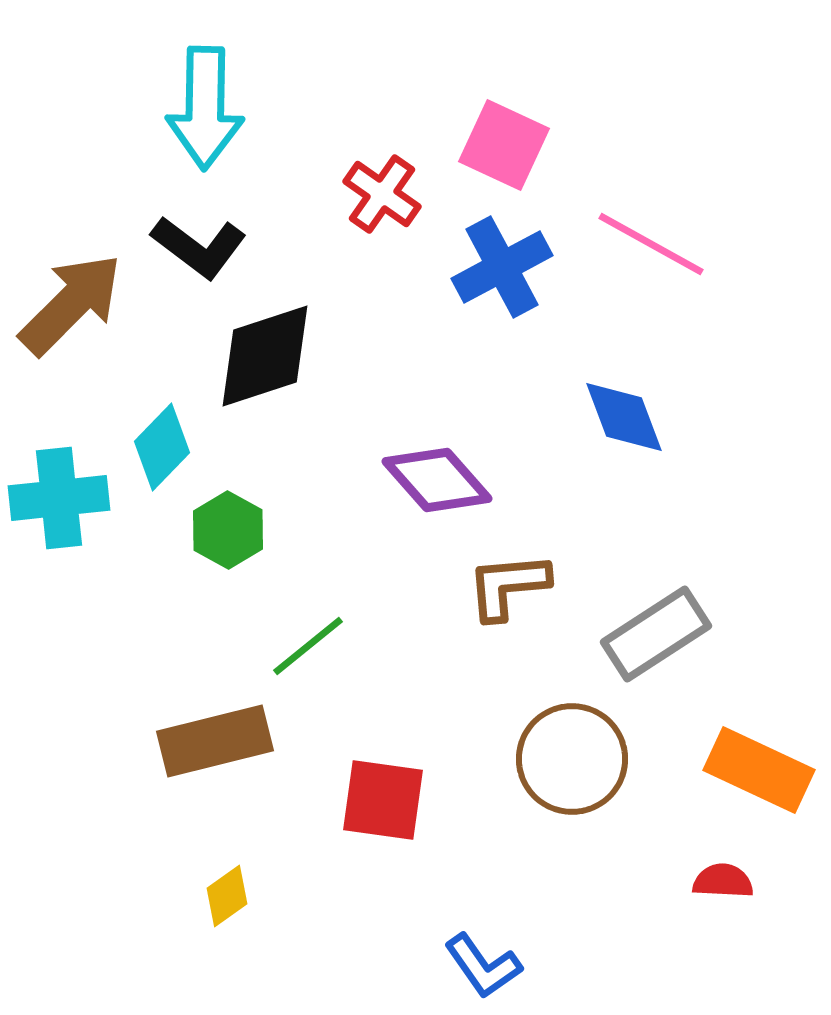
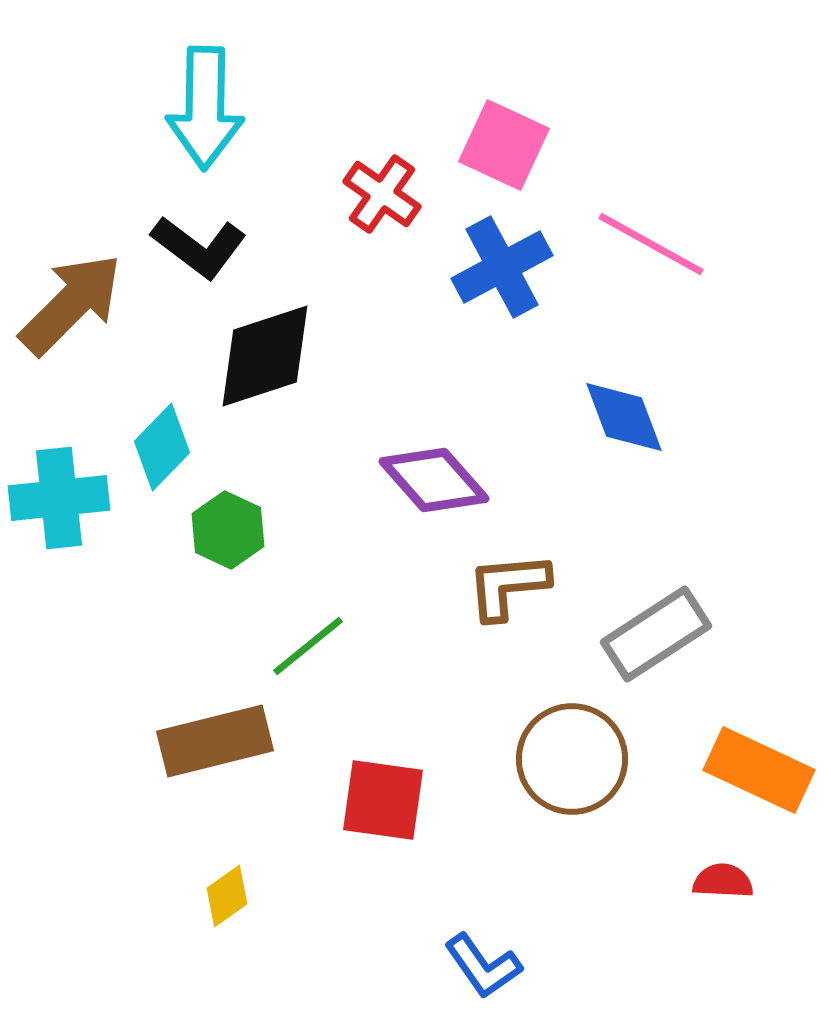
purple diamond: moved 3 px left
green hexagon: rotated 4 degrees counterclockwise
